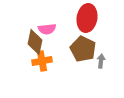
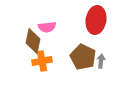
red ellipse: moved 9 px right, 2 px down
pink semicircle: moved 2 px up
brown diamond: moved 2 px left, 1 px up
brown pentagon: moved 8 px down
